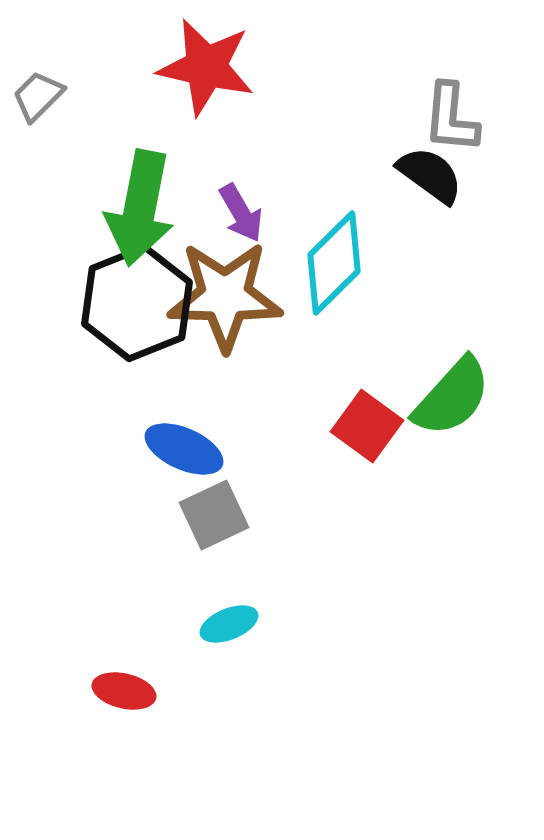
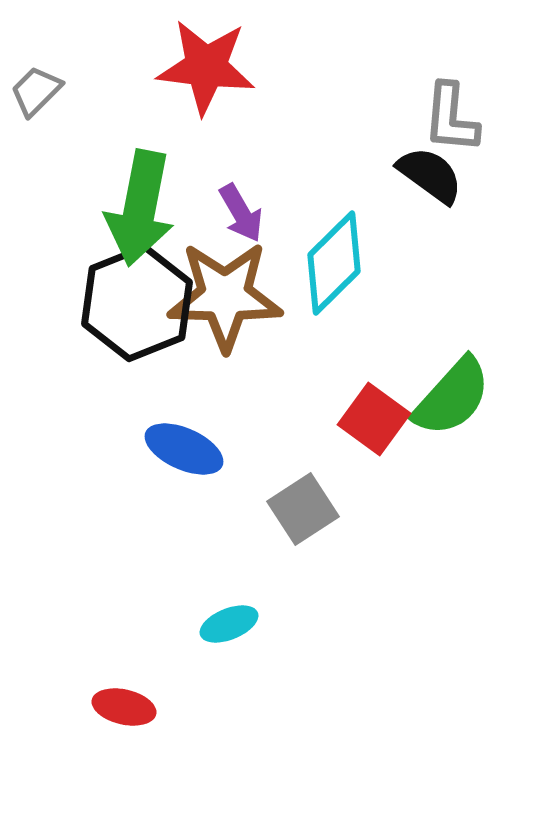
red star: rotated 6 degrees counterclockwise
gray trapezoid: moved 2 px left, 5 px up
red square: moved 7 px right, 7 px up
gray square: moved 89 px right, 6 px up; rotated 8 degrees counterclockwise
red ellipse: moved 16 px down
